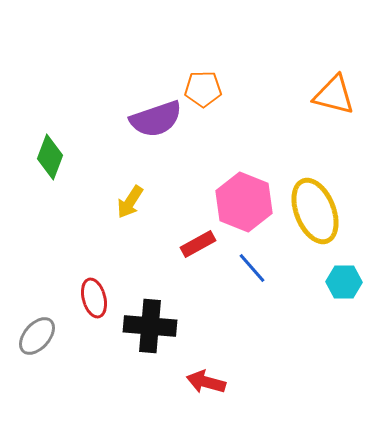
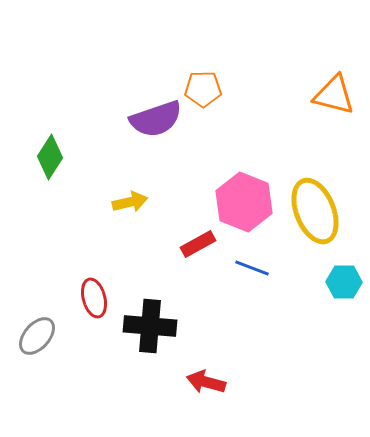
green diamond: rotated 12 degrees clockwise
yellow arrow: rotated 136 degrees counterclockwise
blue line: rotated 28 degrees counterclockwise
